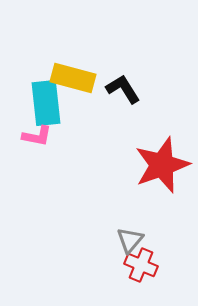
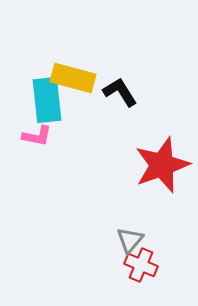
black L-shape: moved 3 px left, 3 px down
cyan rectangle: moved 1 px right, 3 px up
